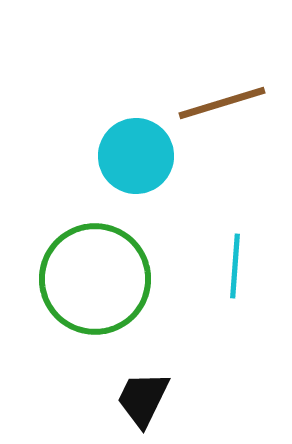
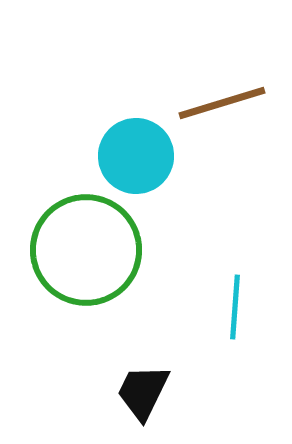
cyan line: moved 41 px down
green circle: moved 9 px left, 29 px up
black trapezoid: moved 7 px up
